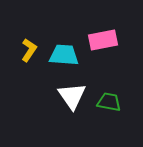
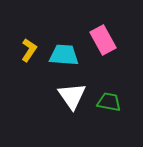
pink rectangle: rotated 72 degrees clockwise
